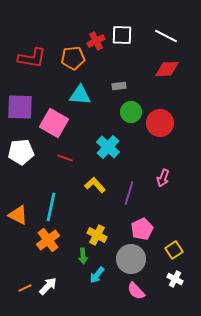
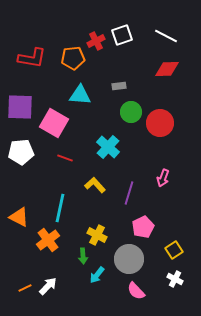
white square: rotated 20 degrees counterclockwise
cyan line: moved 9 px right, 1 px down
orange triangle: moved 1 px right, 2 px down
pink pentagon: moved 1 px right, 2 px up
gray circle: moved 2 px left
